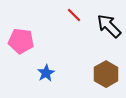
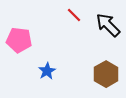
black arrow: moved 1 px left, 1 px up
pink pentagon: moved 2 px left, 1 px up
blue star: moved 1 px right, 2 px up
